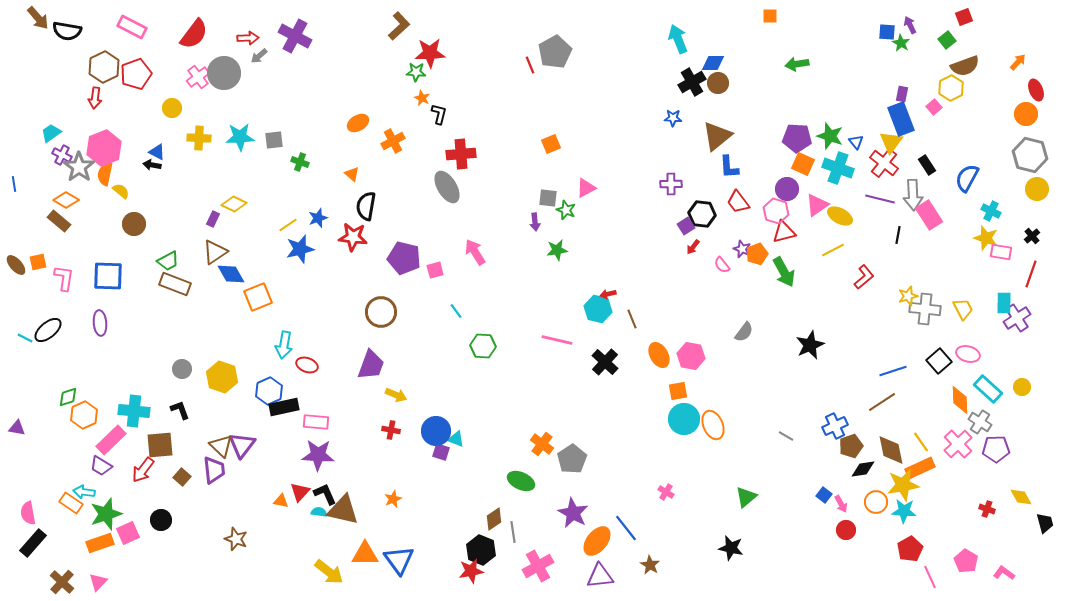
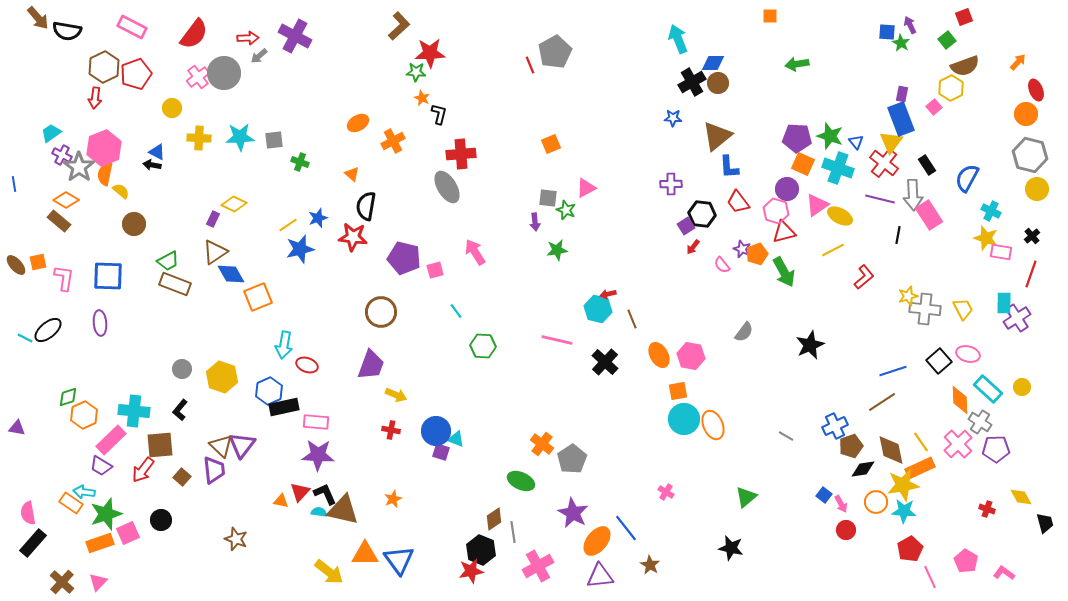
black L-shape at (180, 410): rotated 120 degrees counterclockwise
